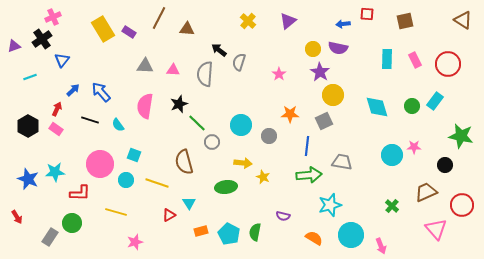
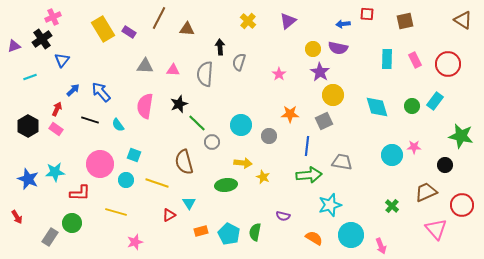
black arrow at (219, 50): moved 1 px right, 3 px up; rotated 49 degrees clockwise
green ellipse at (226, 187): moved 2 px up
